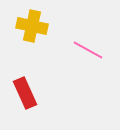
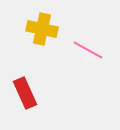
yellow cross: moved 10 px right, 3 px down
